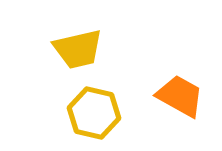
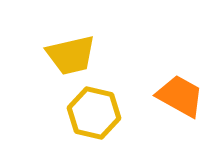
yellow trapezoid: moved 7 px left, 6 px down
